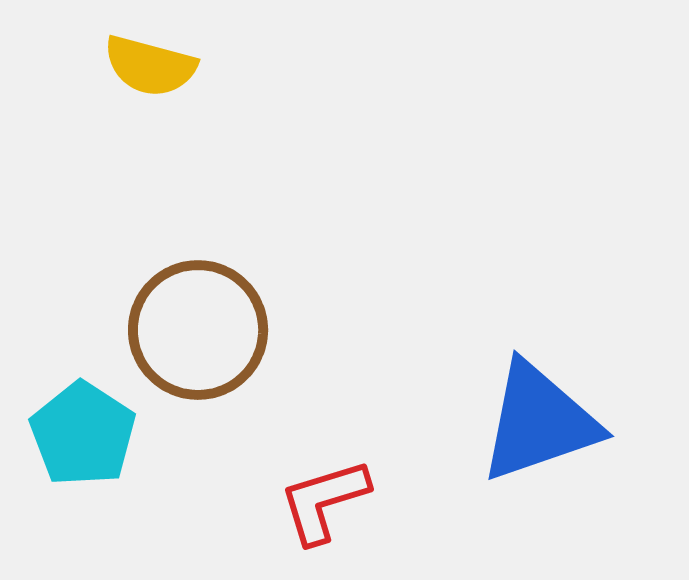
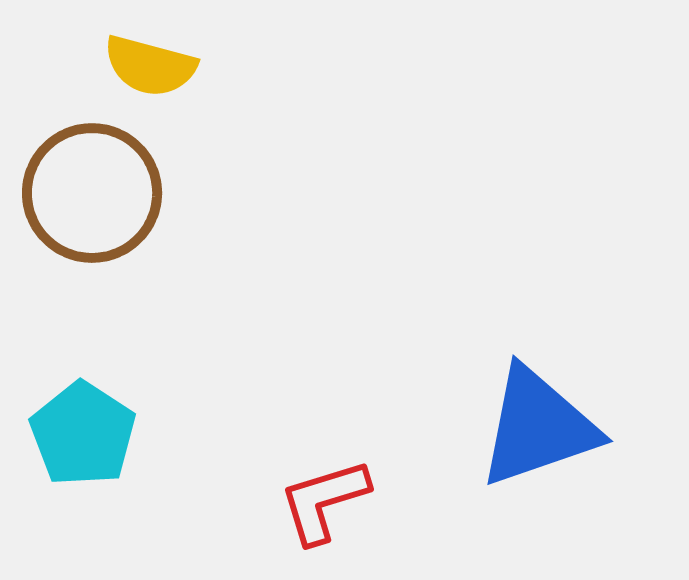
brown circle: moved 106 px left, 137 px up
blue triangle: moved 1 px left, 5 px down
